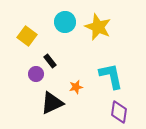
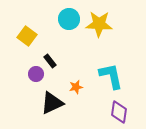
cyan circle: moved 4 px right, 3 px up
yellow star: moved 1 px right, 3 px up; rotated 20 degrees counterclockwise
